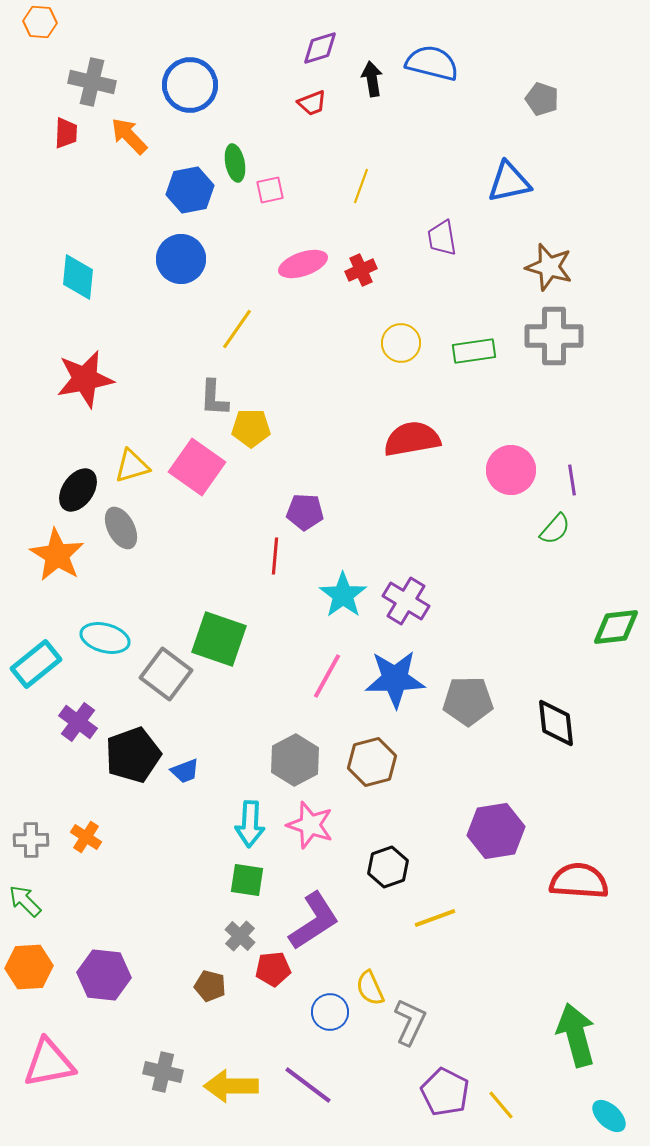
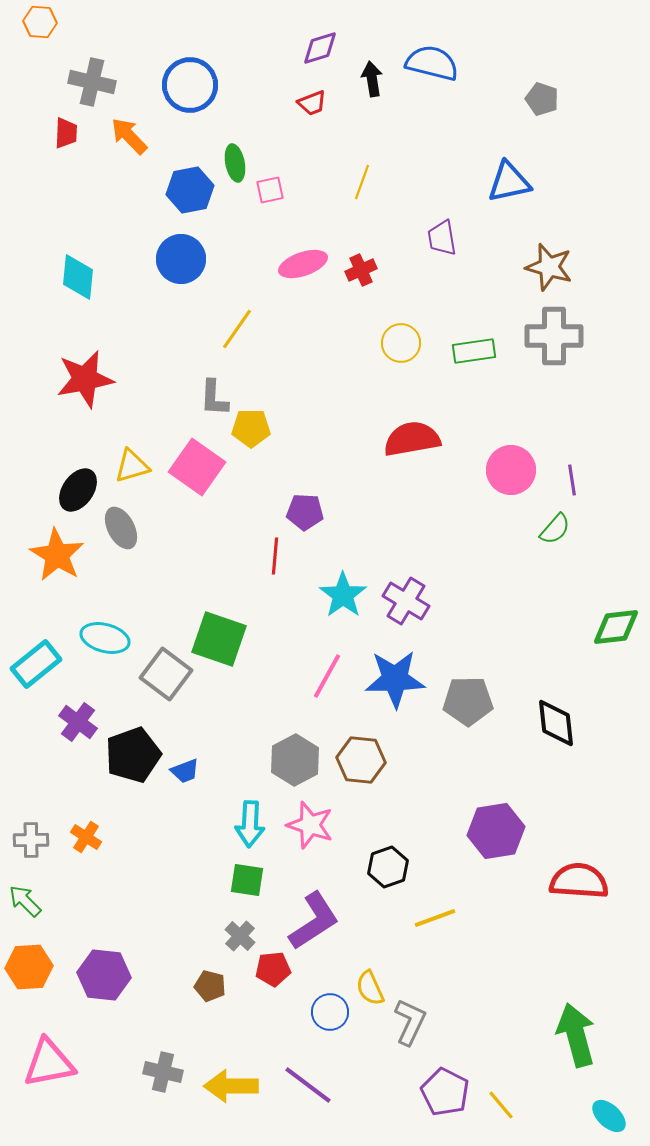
yellow line at (361, 186): moved 1 px right, 4 px up
brown hexagon at (372, 762): moved 11 px left, 2 px up; rotated 21 degrees clockwise
